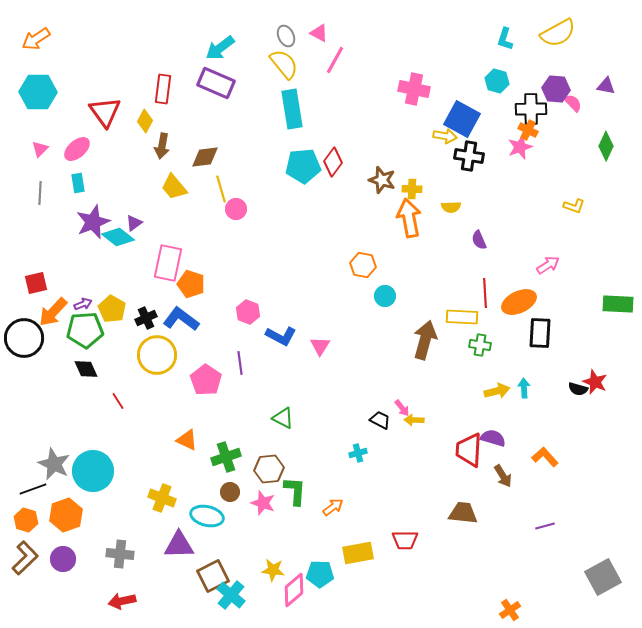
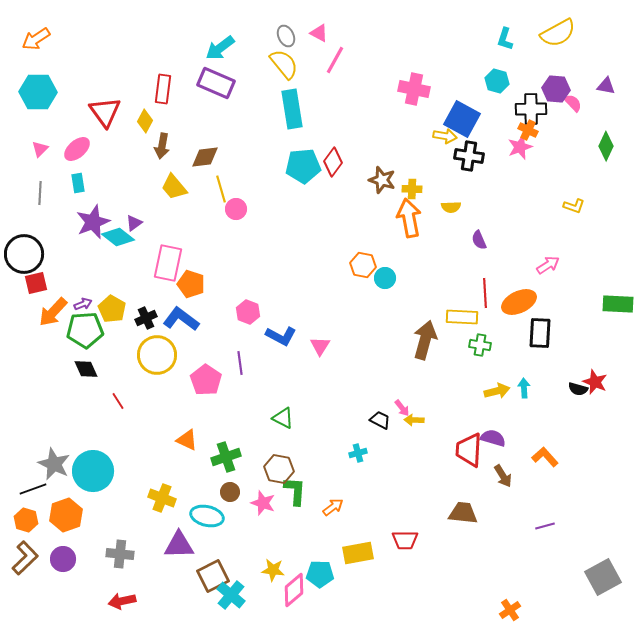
cyan circle at (385, 296): moved 18 px up
black circle at (24, 338): moved 84 px up
brown hexagon at (269, 469): moved 10 px right; rotated 16 degrees clockwise
